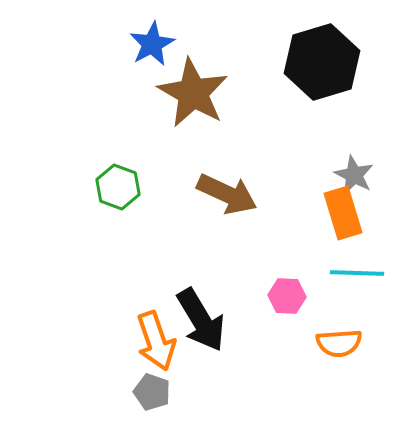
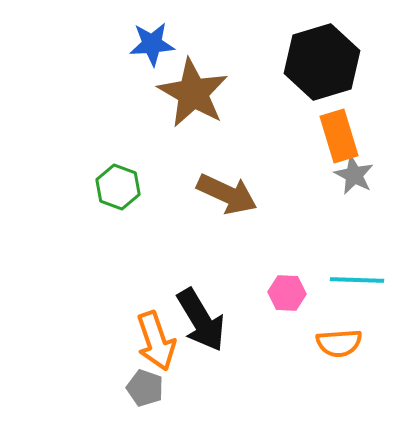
blue star: rotated 24 degrees clockwise
orange rectangle: moved 4 px left, 77 px up
cyan line: moved 7 px down
pink hexagon: moved 3 px up
gray pentagon: moved 7 px left, 4 px up
